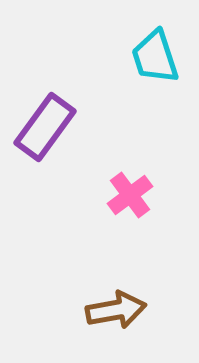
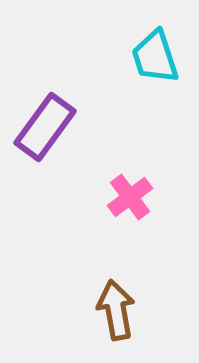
pink cross: moved 2 px down
brown arrow: rotated 90 degrees counterclockwise
